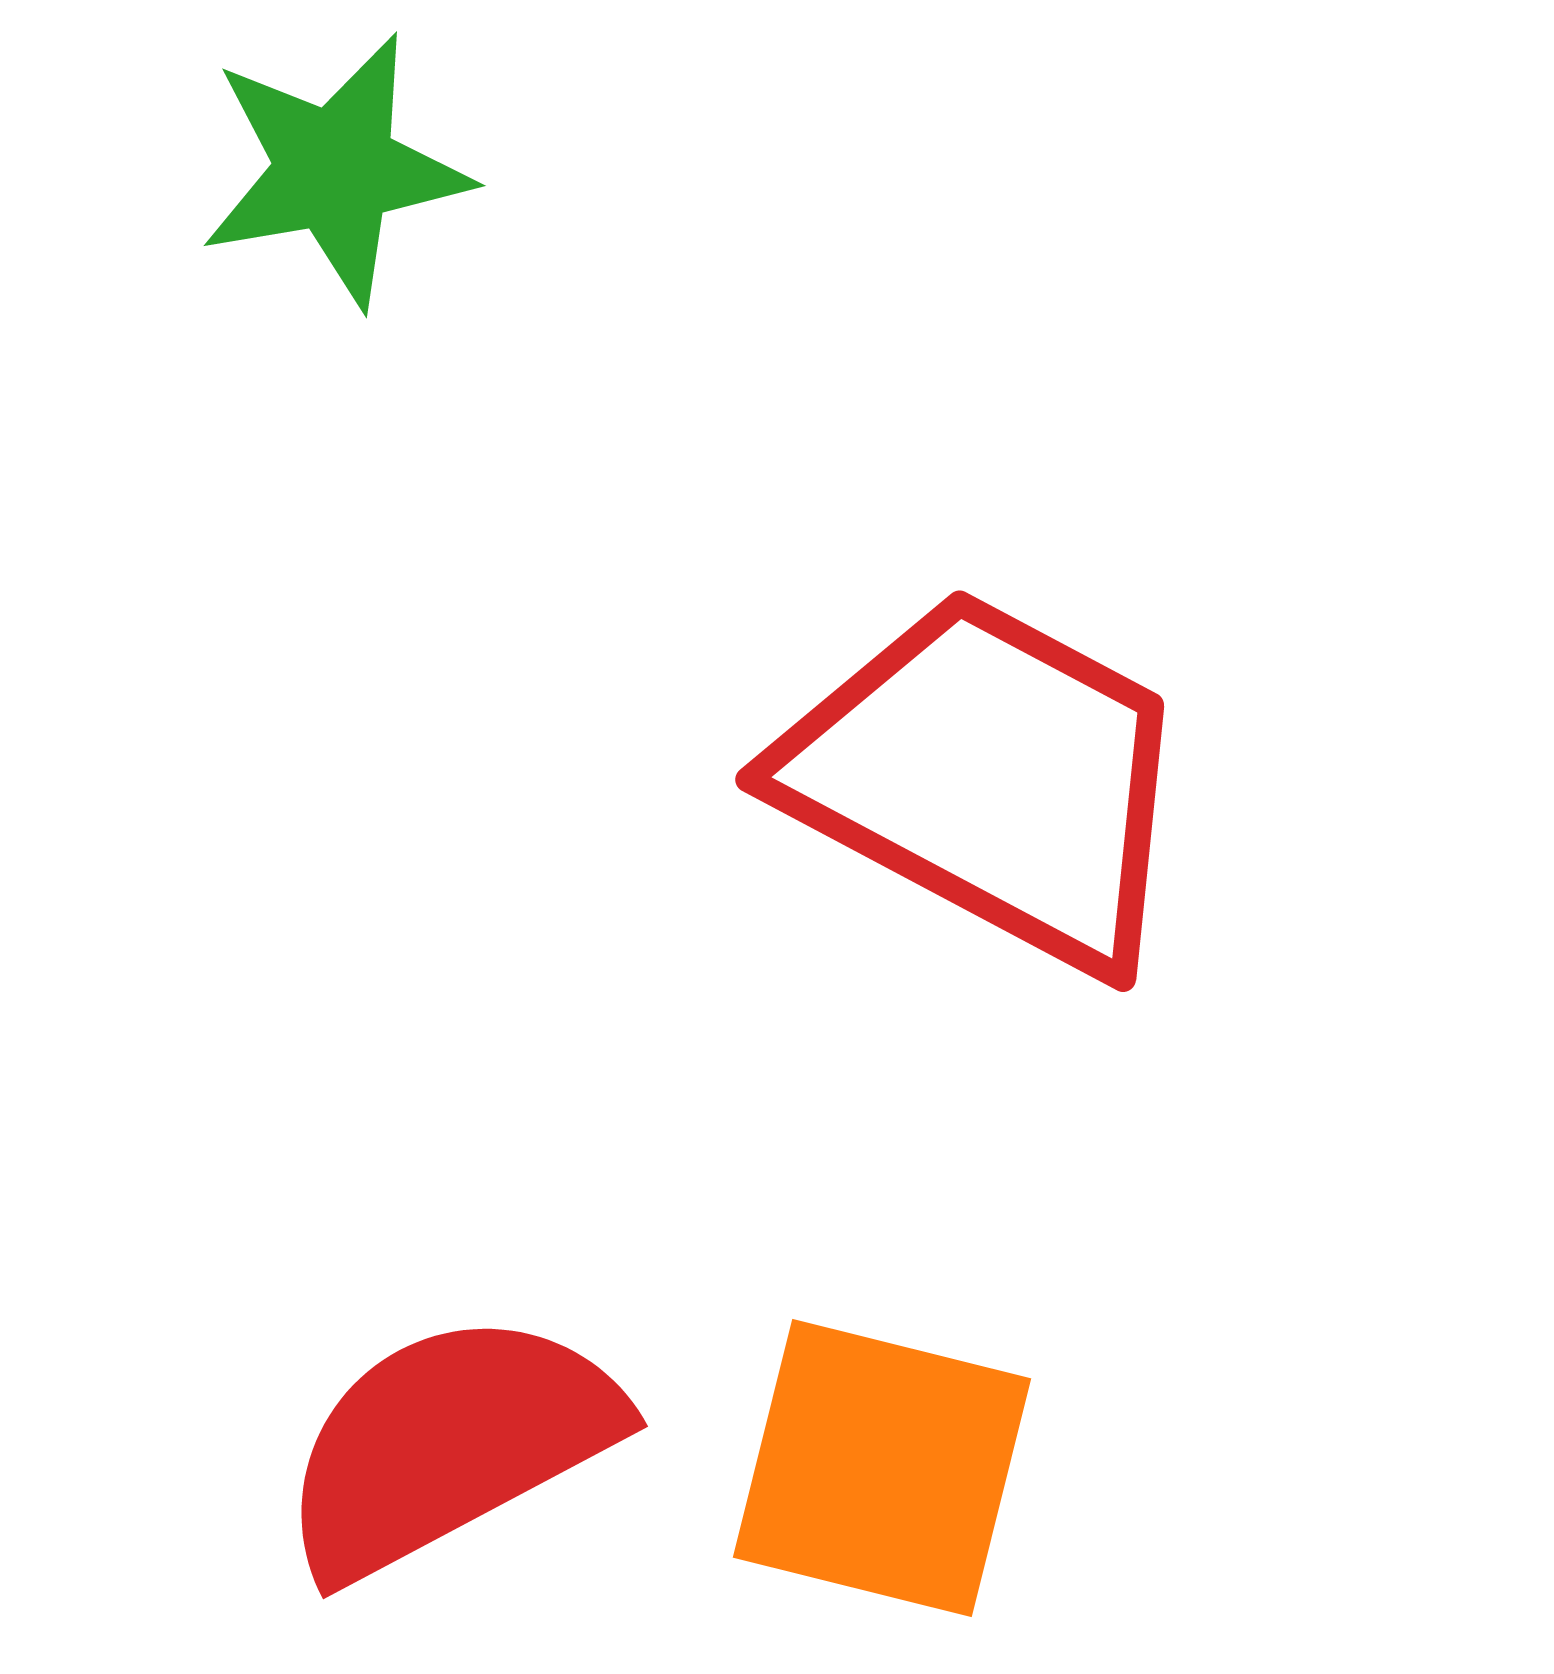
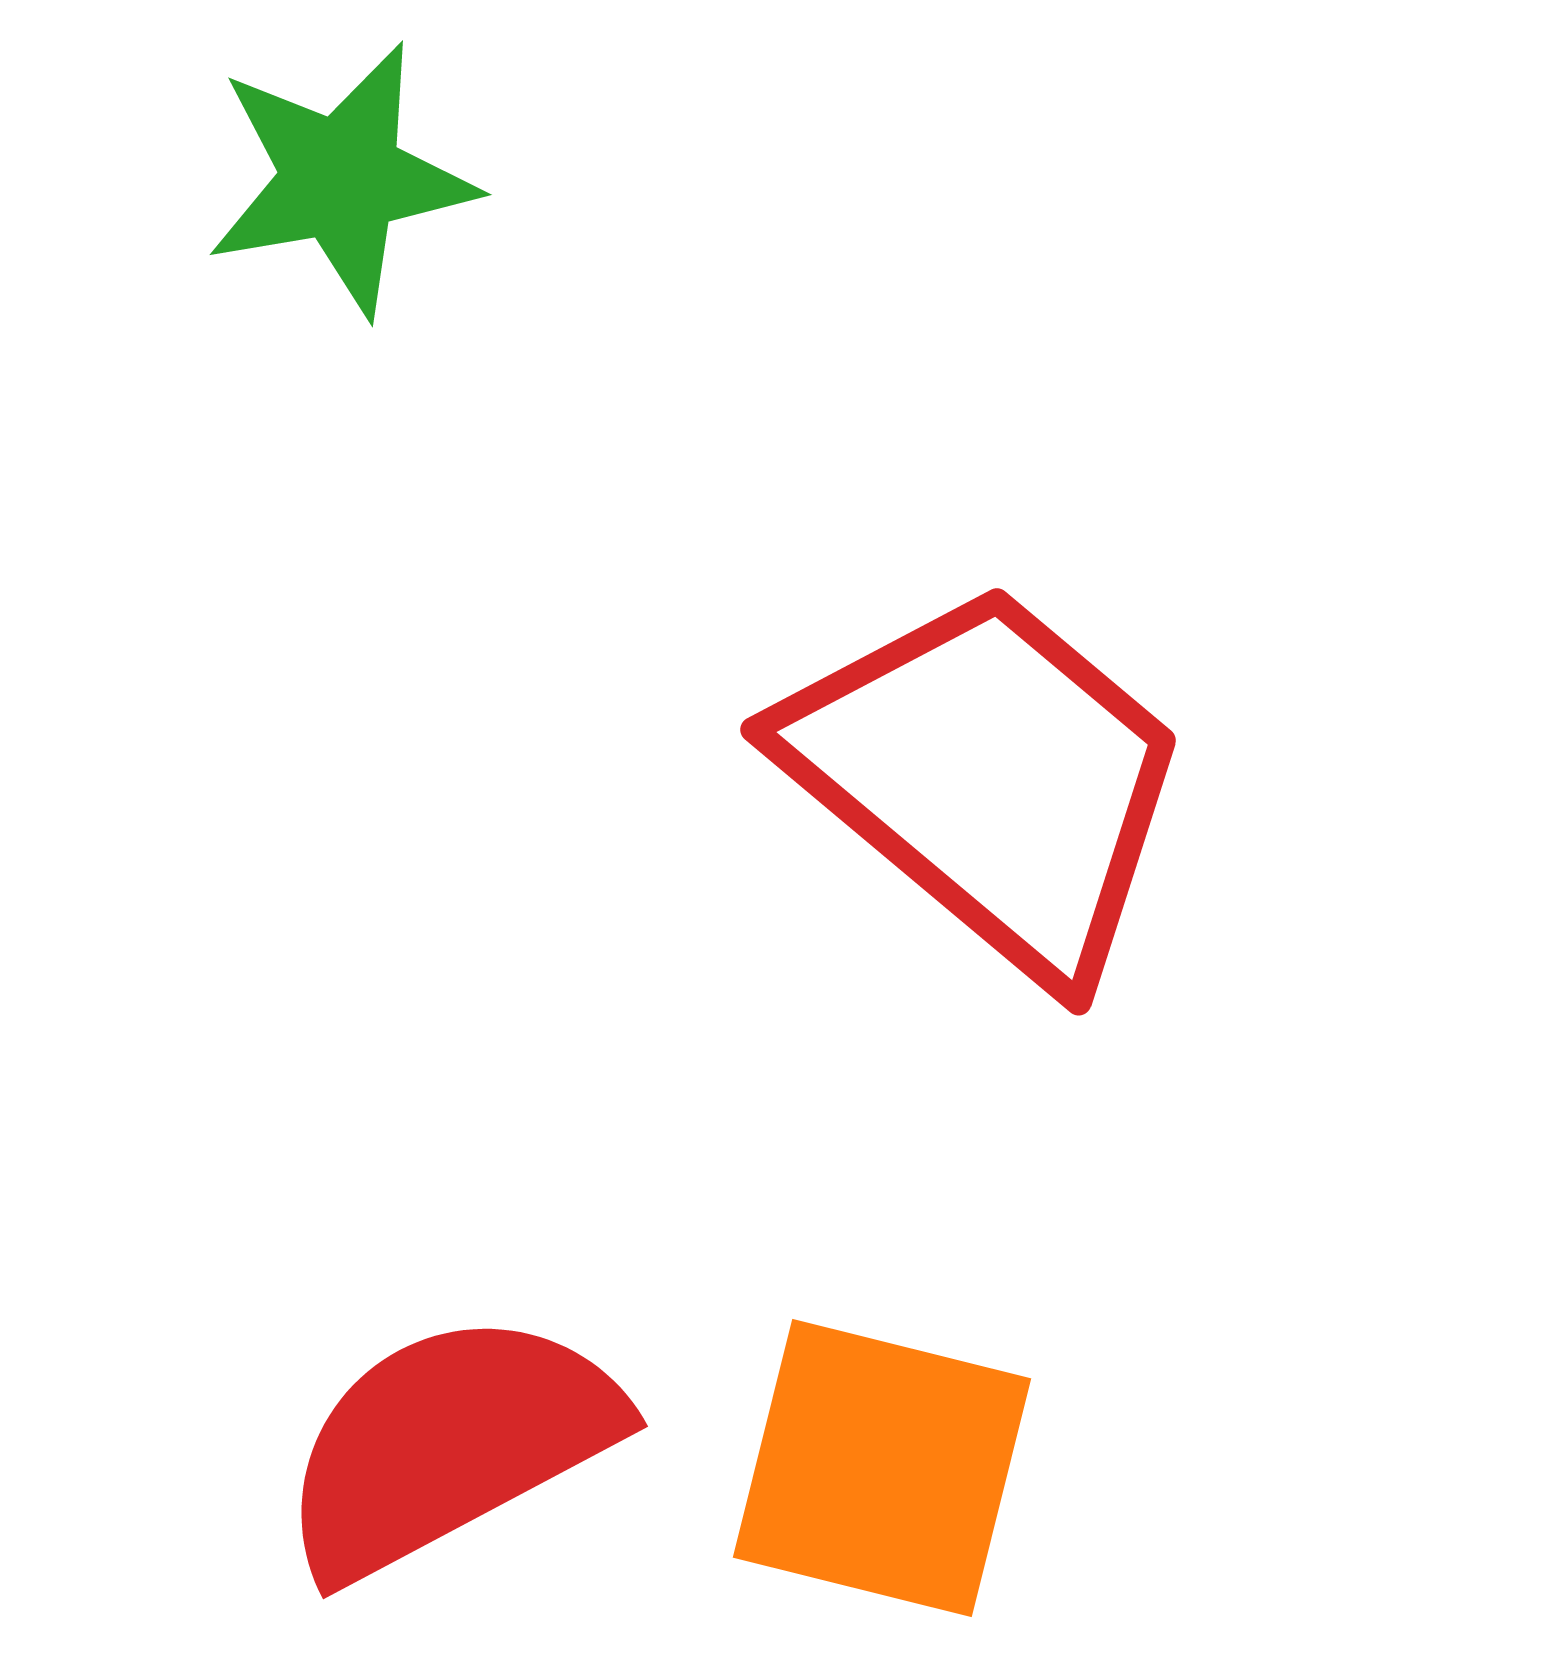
green star: moved 6 px right, 9 px down
red trapezoid: rotated 12 degrees clockwise
